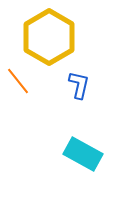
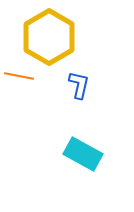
orange line: moved 1 px right, 5 px up; rotated 40 degrees counterclockwise
